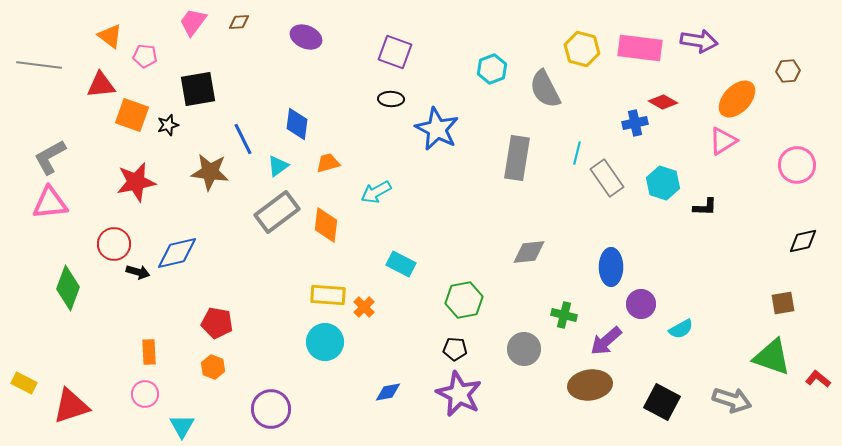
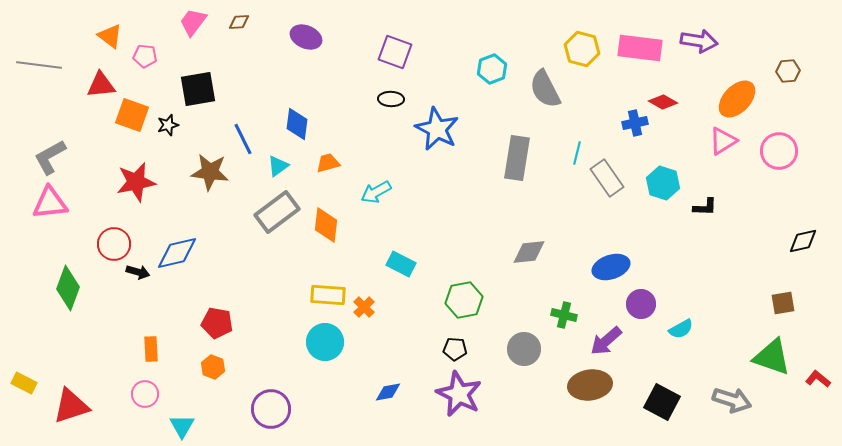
pink circle at (797, 165): moved 18 px left, 14 px up
blue ellipse at (611, 267): rotated 72 degrees clockwise
orange rectangle at (149, 352): moved 2 px right, 3 px up
